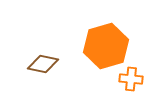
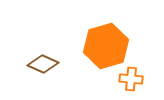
brown diamond: rotated 12 degrees clockwise
